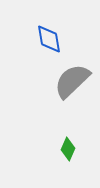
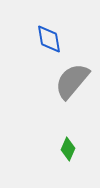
gray semicircle: rotated 6 degrees counterclockwise
